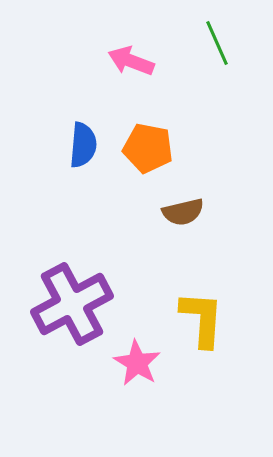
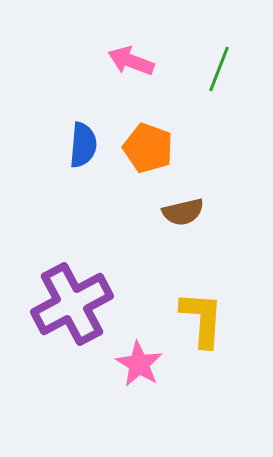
green line: moved 2 px right, 26 px down; rotated 45 degrees clockwise
orange pentagon: rotated 9 degrees clockwise
pink star: moved 2 px right, 1 px down
